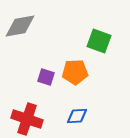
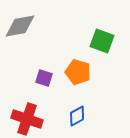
green square: moved 3 px right
orange pentagon: moved 3 px right; rotated 20 degrees clockwise
purple square: moved 2 px left, 1 px down
blue diamond: rotated 25 degrees counterclockwise
